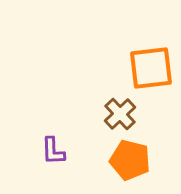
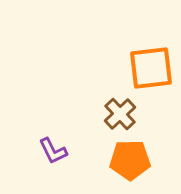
purple L-shape: rotated 24 degrees counterclockwise
orange pentagon: rotated 15 degrees counterclockwise
